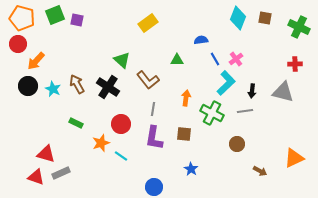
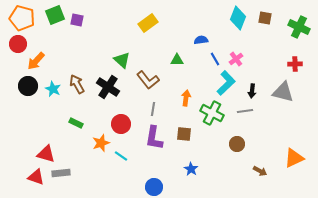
gray rectangle at (61, 173): rotated 18 degrees clockwise
